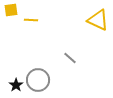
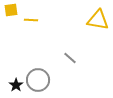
yellow triangle: rotated 15 degrees counterclockwise
